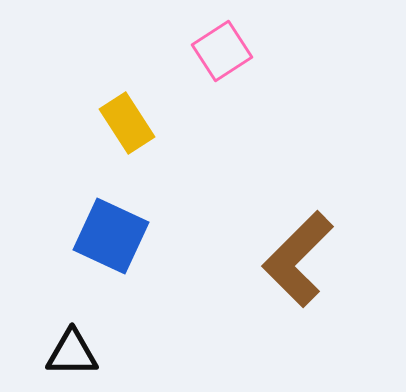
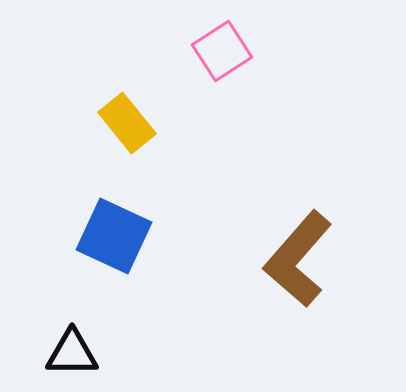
yellow rectangle: rotated 6 degrees counterclockwise
blue square: moved 3 px right
brown L-shape: rotated 4 degrees counterclockwise
